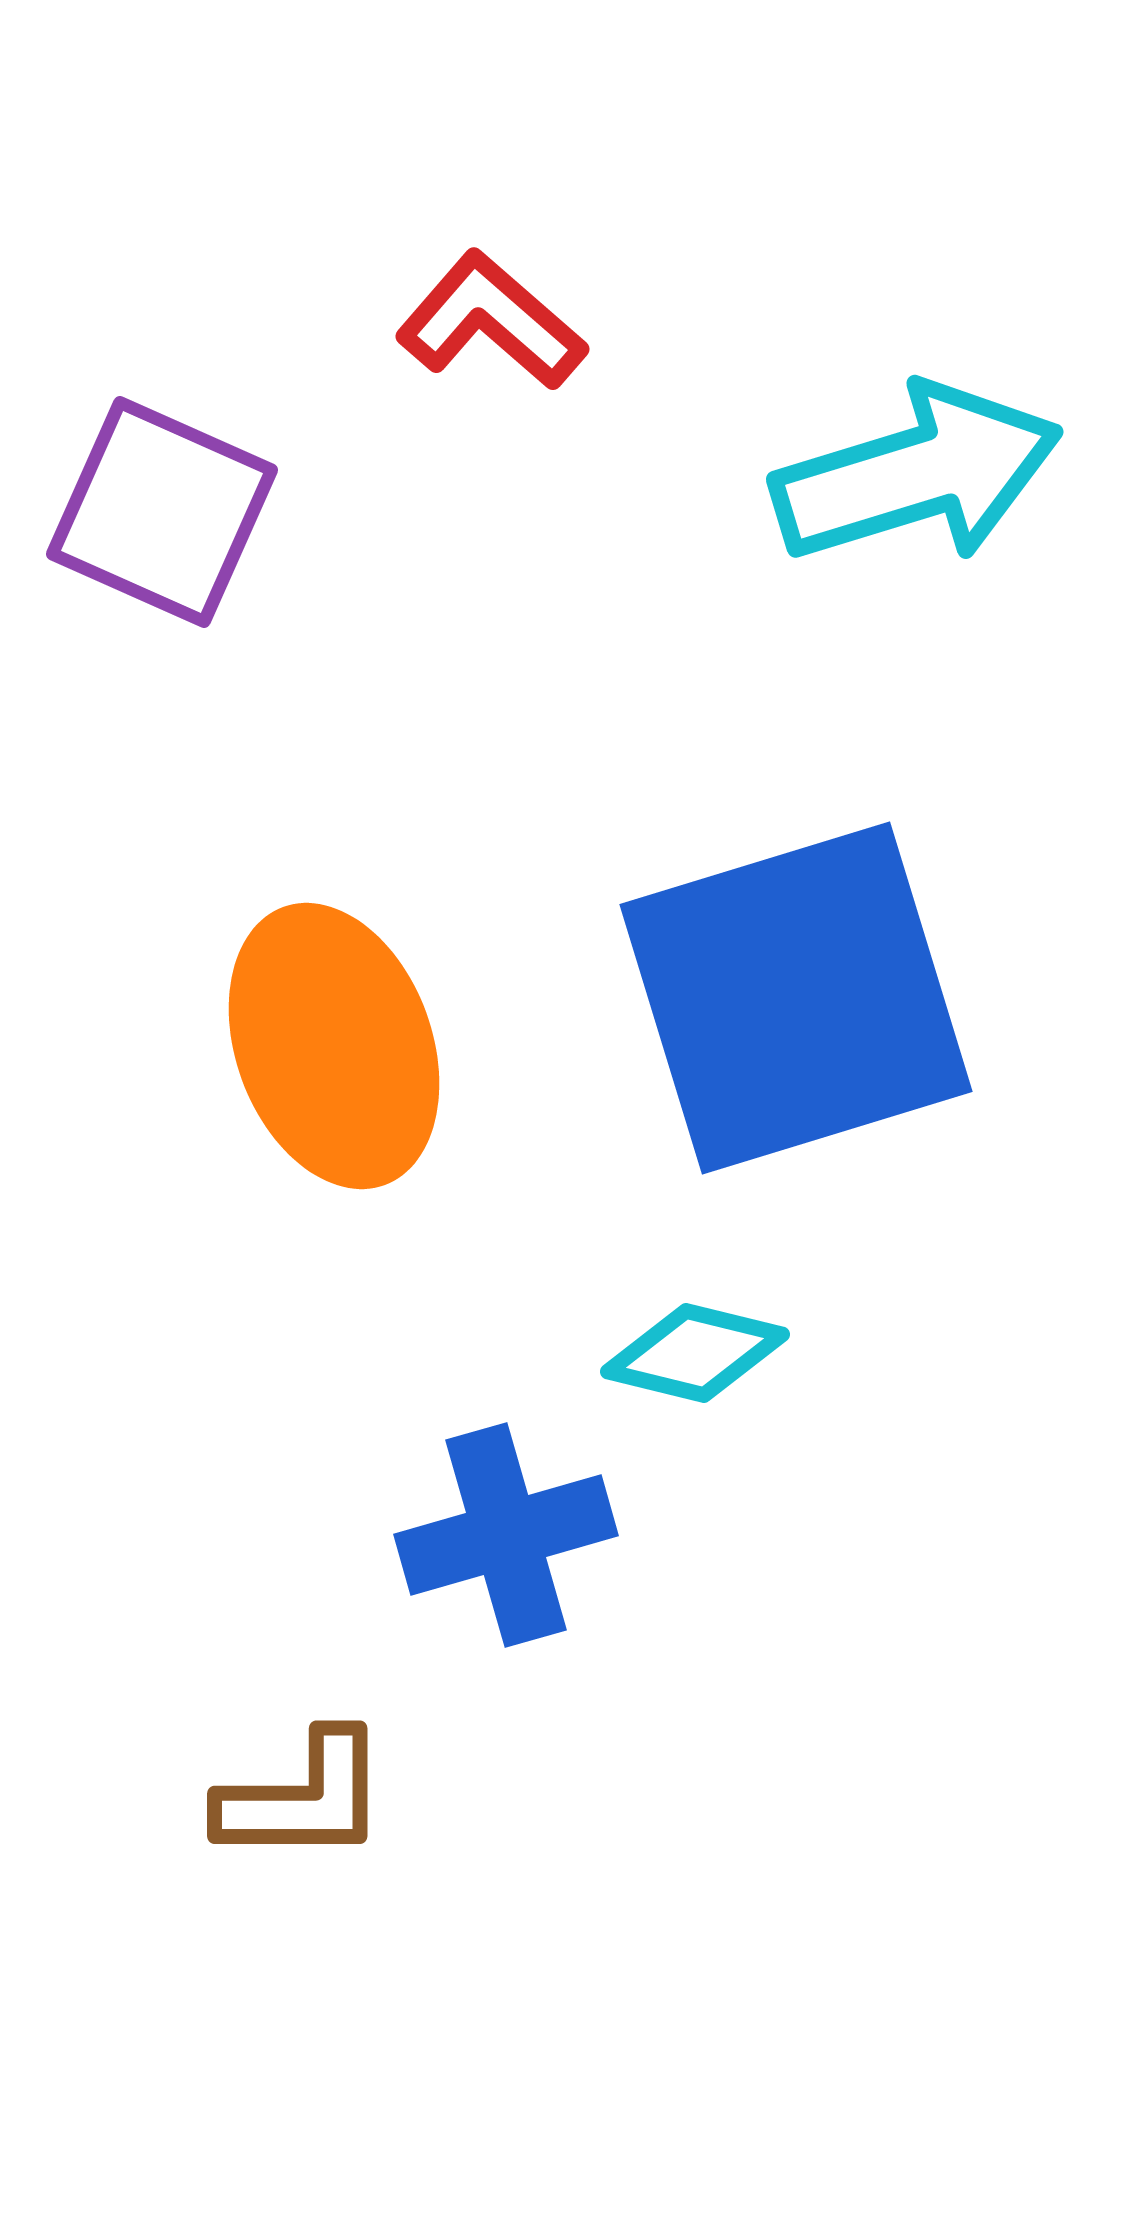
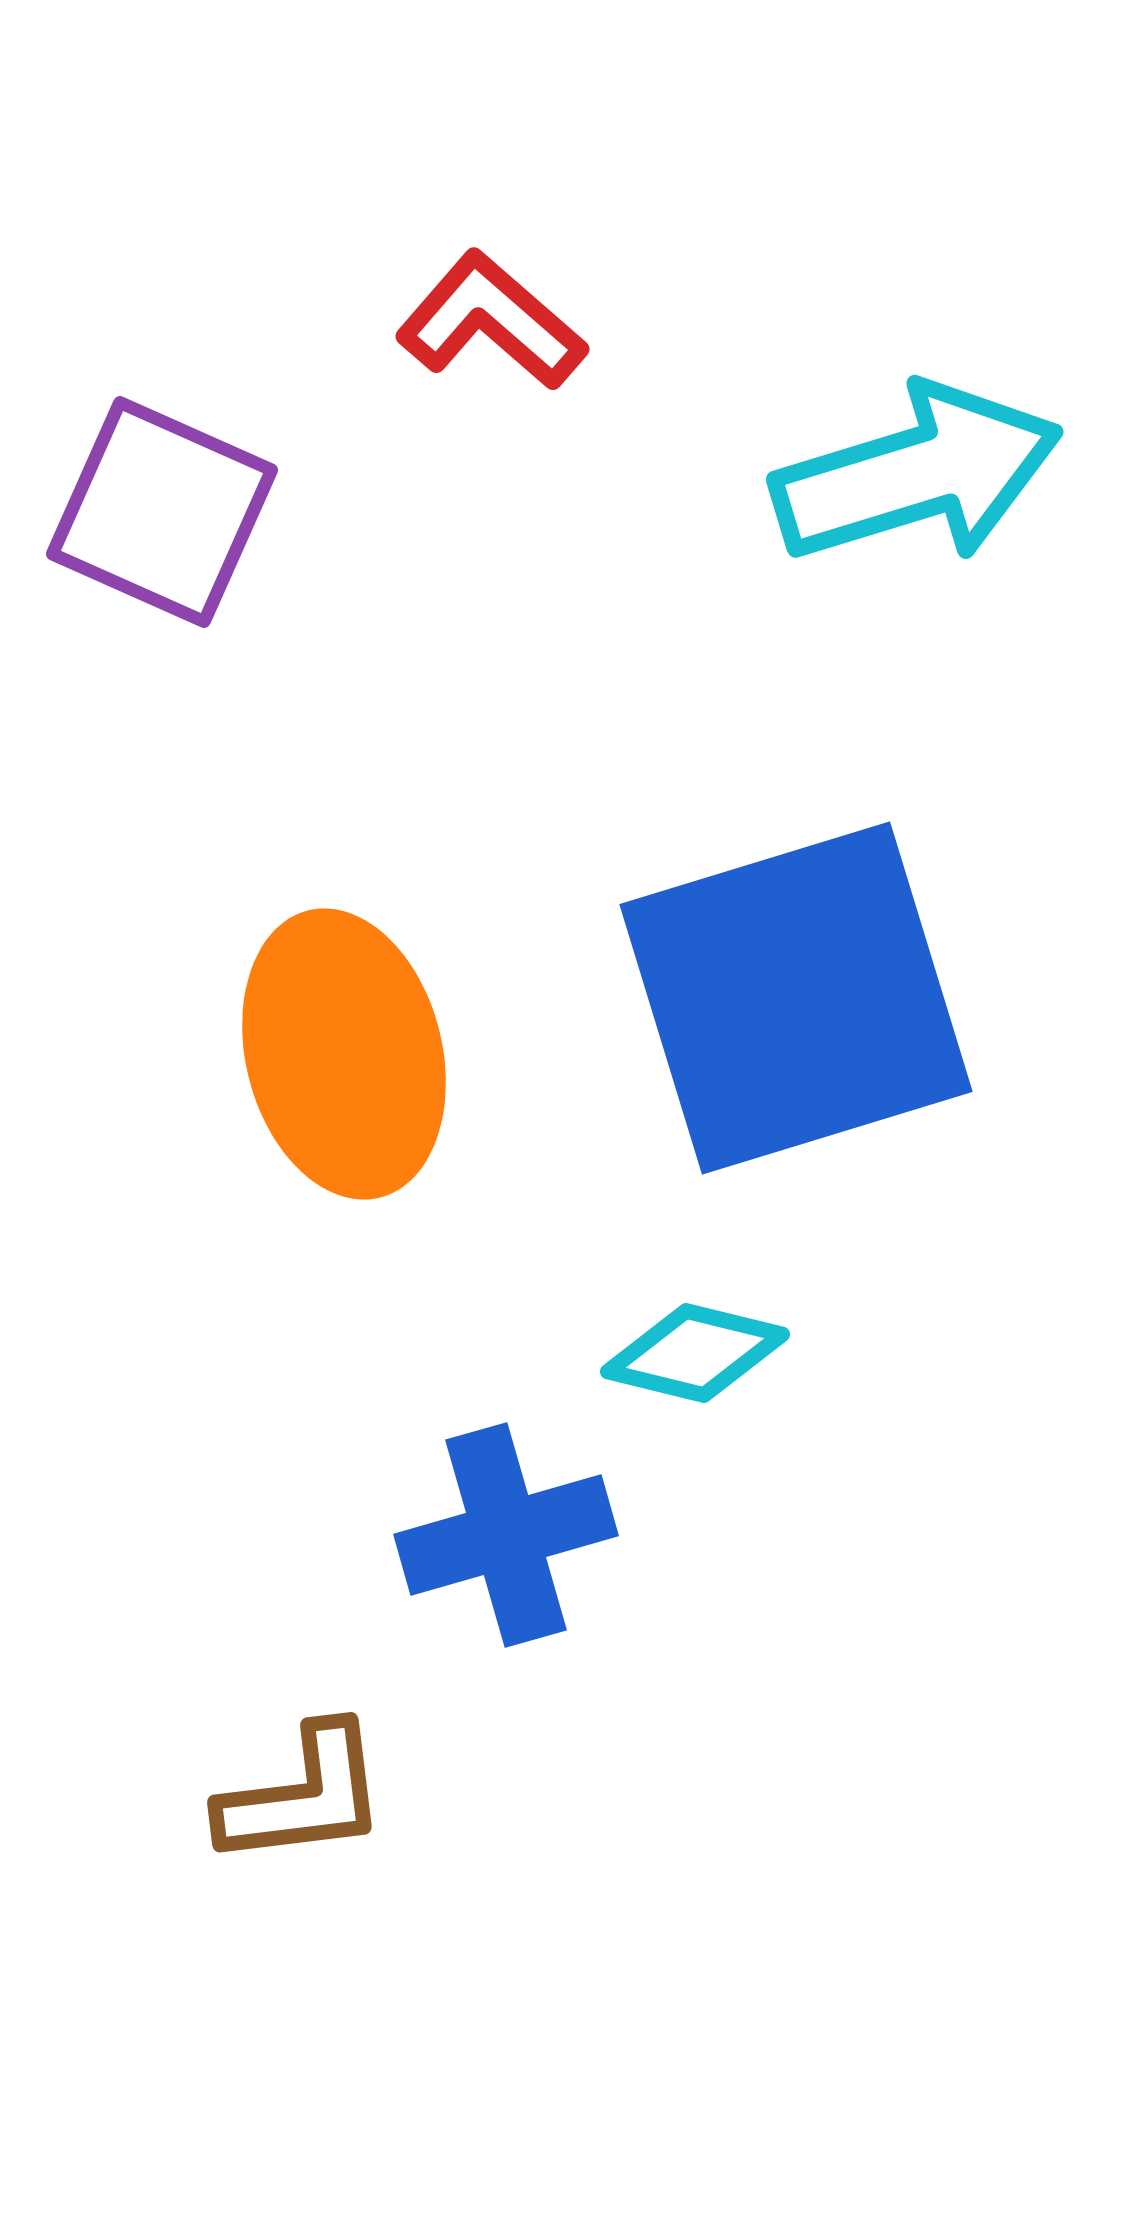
orange ellipse: moved 10 px right, 8 px down; rotated 6 degrees clockwise
brown L-shape: moved 2 px up; rotated 7 degrees counterclockwise
